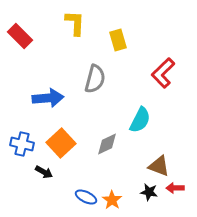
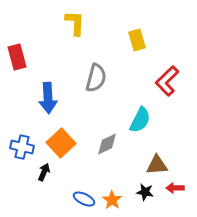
red rectangle: moved 3 px left, 21 px down; rotated 30 degrees clockwise
yellow rectangle: moved 19 px right
red L-shape: moved 4 px right, 8 px down
gray semicircle: moved 1 px right, 1 px up
blue arrow: rotated 92 degrees clockwise
blue cross: moved 3 px down
brown triangle: moved 2 px left, 1 px up; rotated 25 degrees counterclockwise
black arrow: rotated 96 degrees counterclockwise
black star: moved 4 px left
blue ellipse: moved 2 px left, 2 px down
